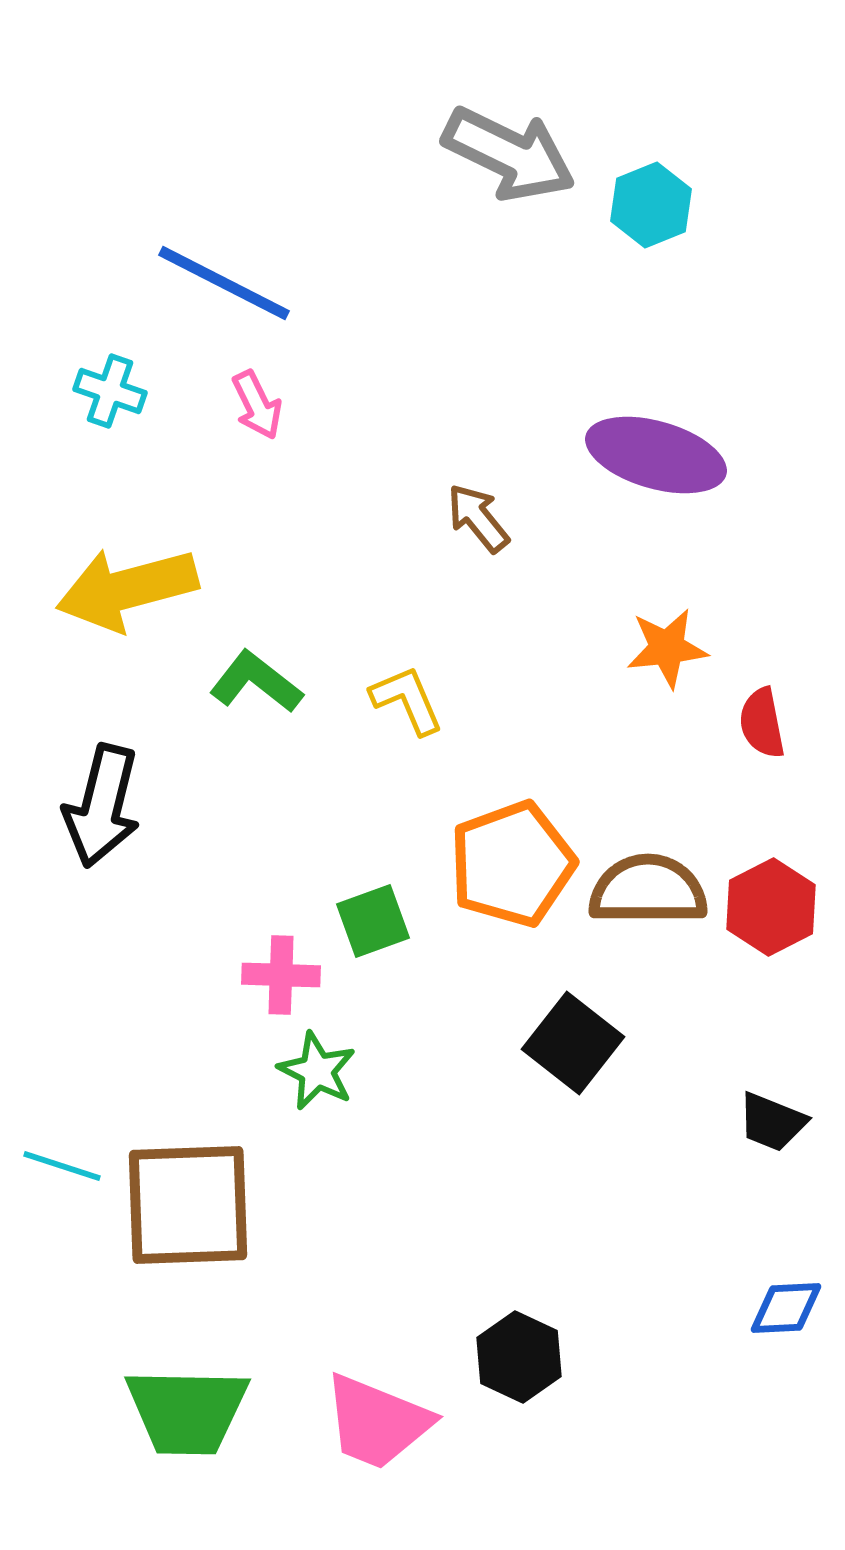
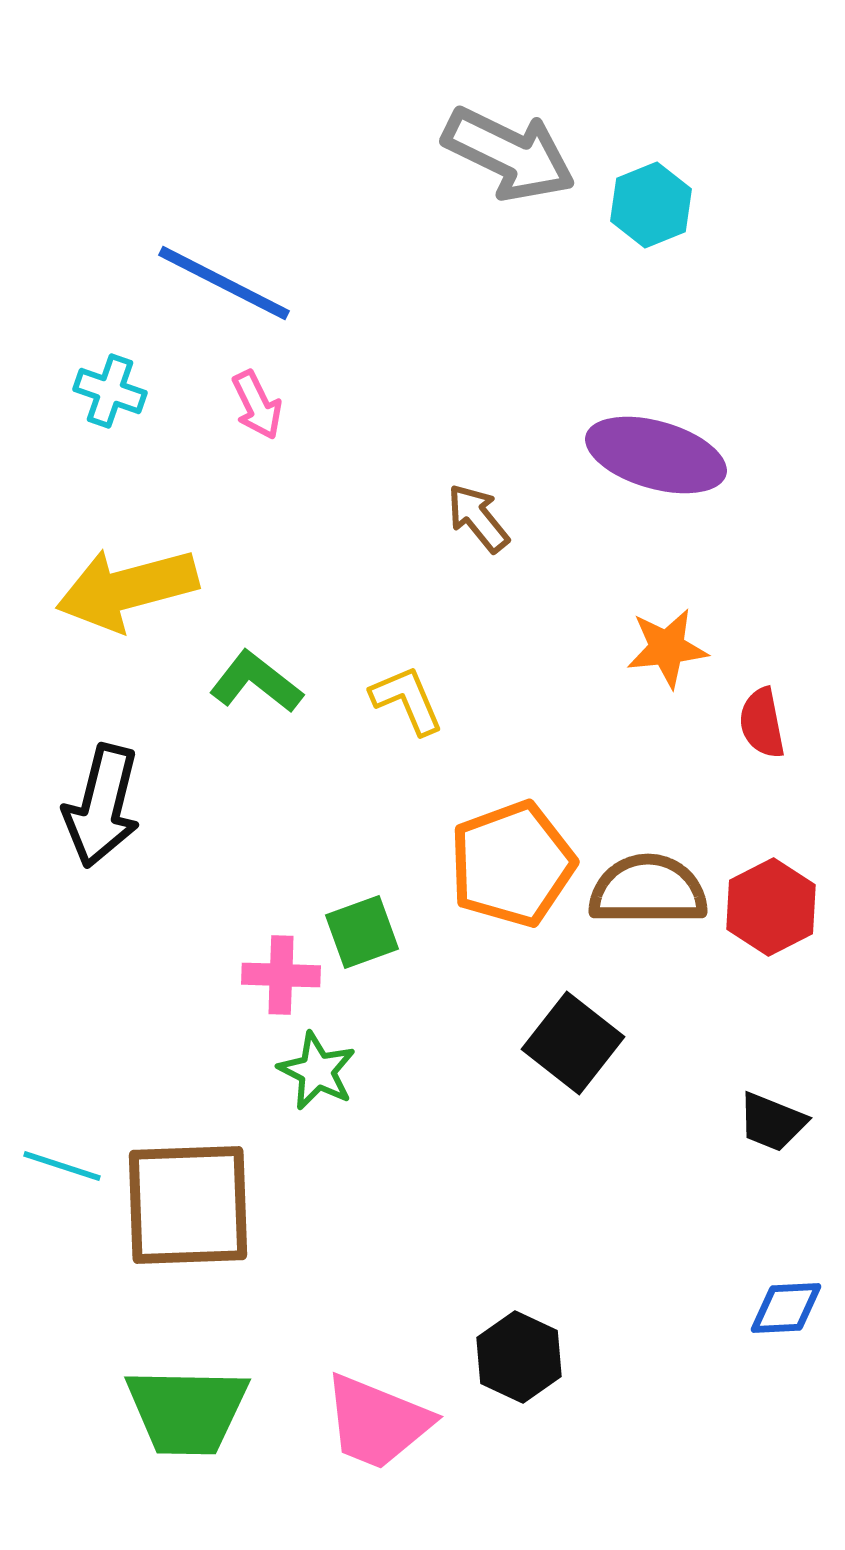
green square: moved 11 px left, 11 px down
